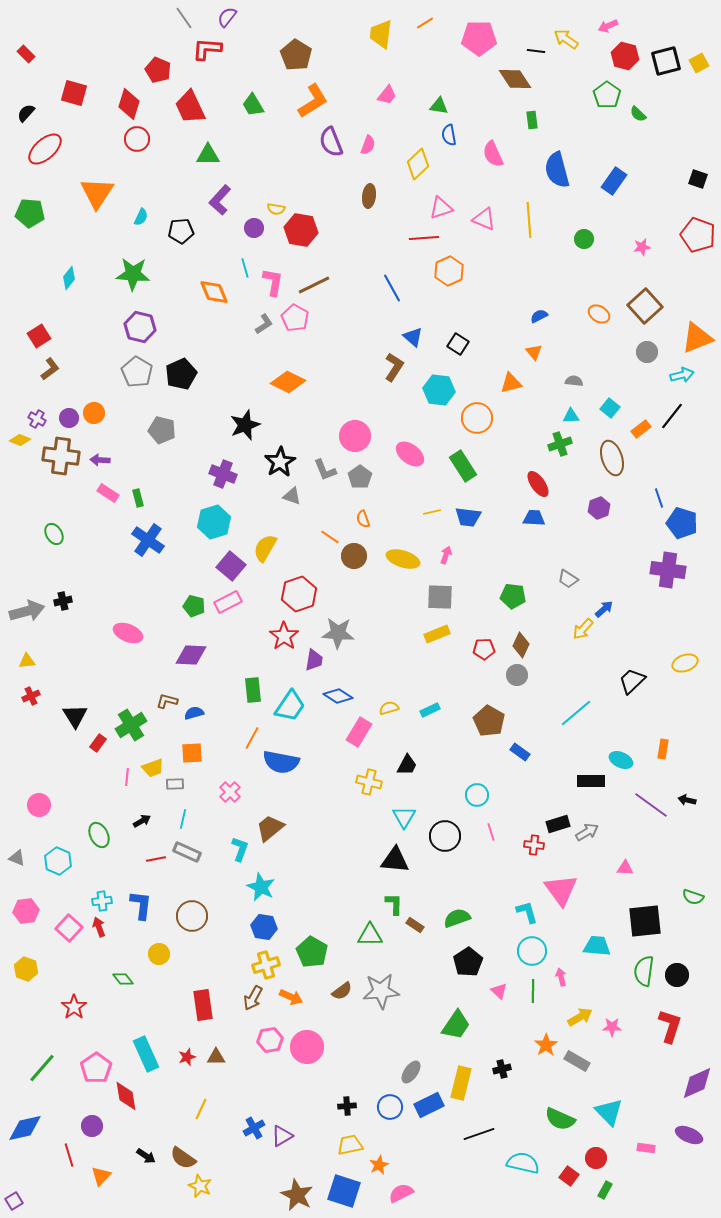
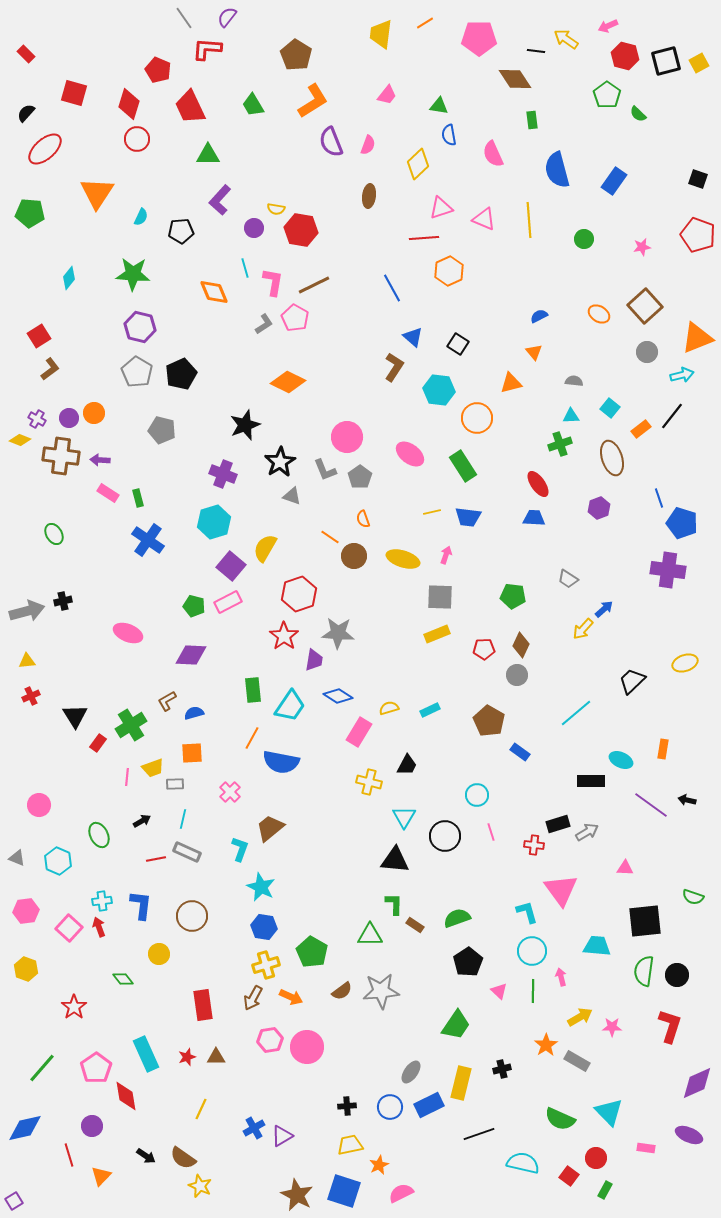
pink circle at (355, 436): moved 8 px left, 1 px down
brown L-shape at (167, 701): rotated 45 degrees counterclockwise
